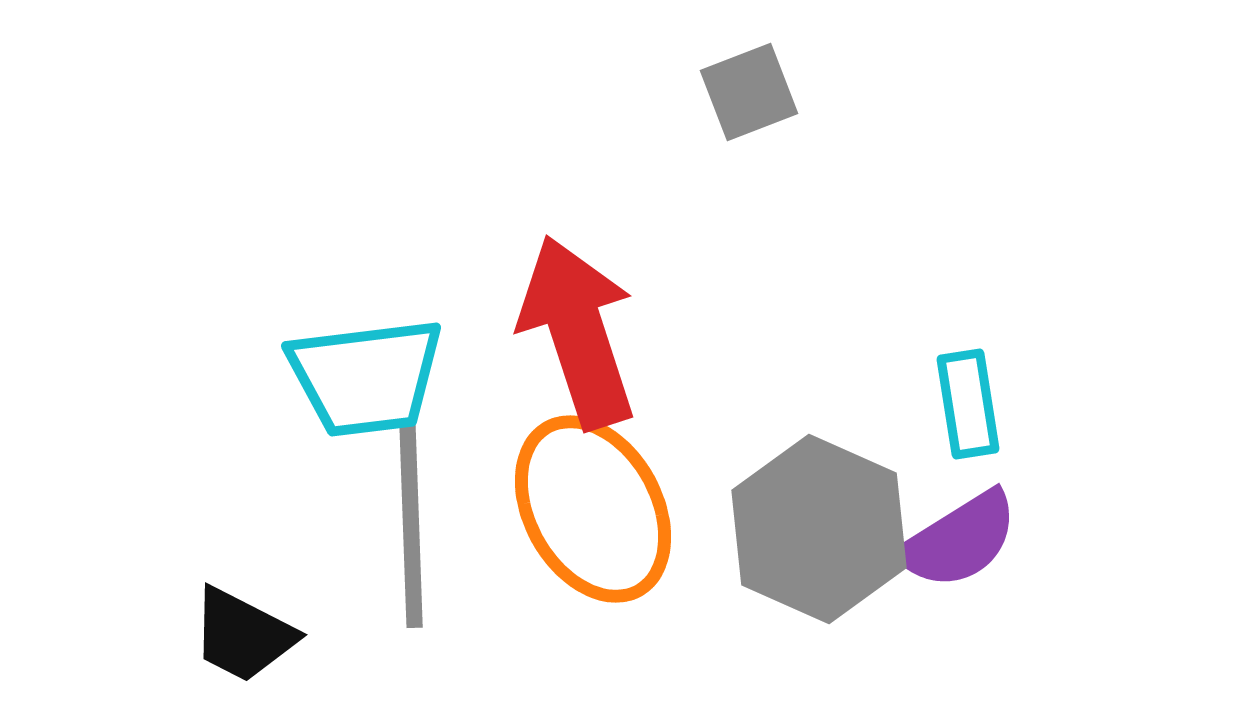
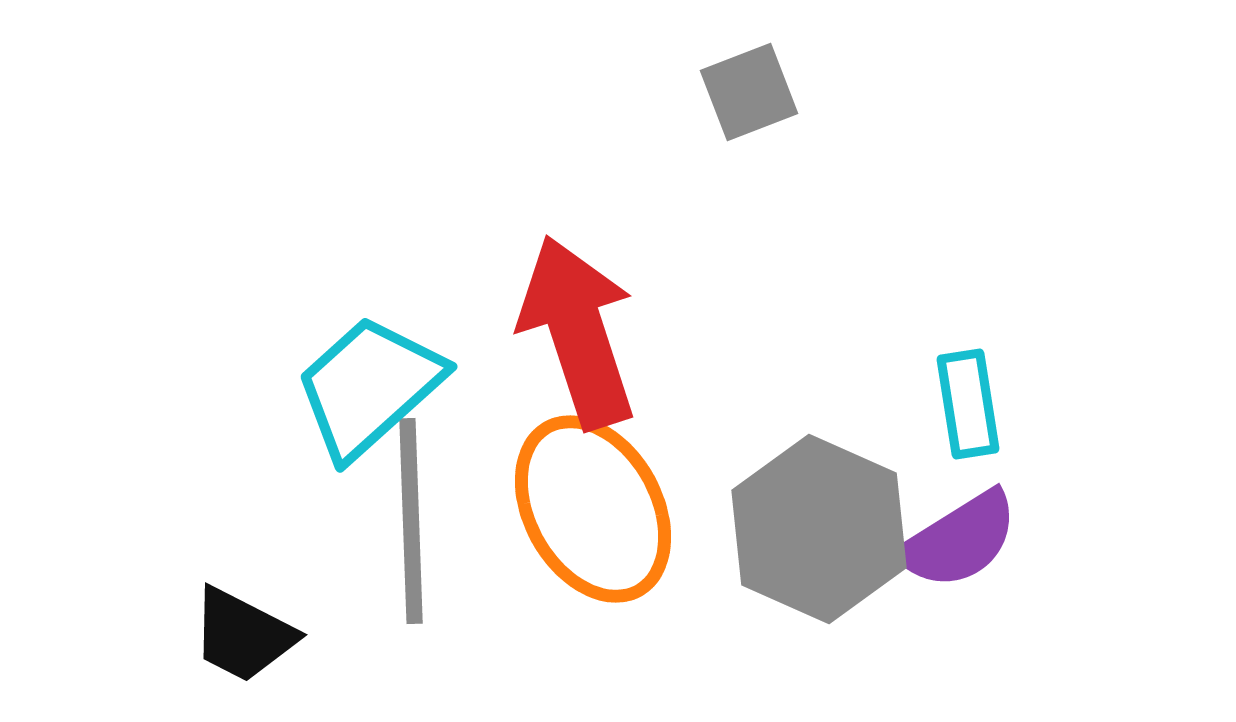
cyan trapezoid: moved 3 px right, 10 px down; rotated 145 degrees clockwise
gray line: moved 4 px up
